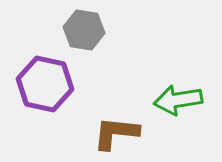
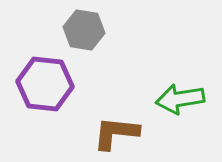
purple hexagon: rotated 6 degrees counterclockwise
green arrow: moved 2 px right, 1 px up
